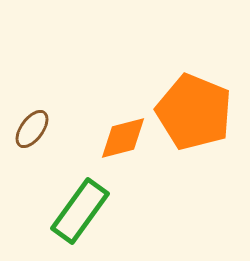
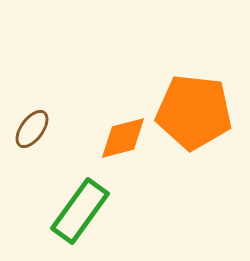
orange pentagon: rotated 16 degrees counterclockwise
